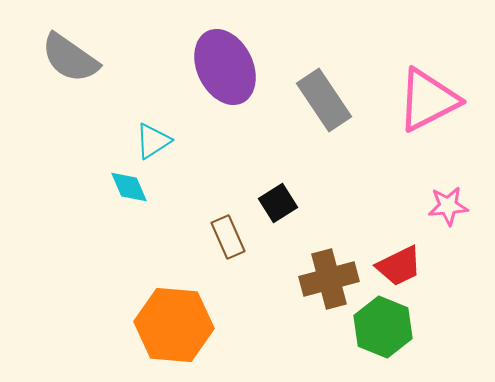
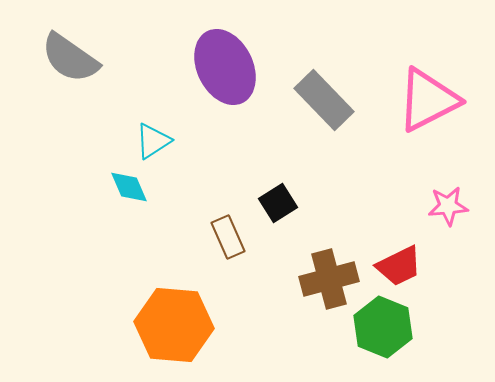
gray rectangle: rotated 10 degrees counterclockwise
